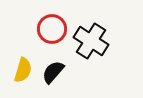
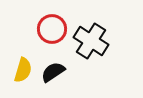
black semicircle: rotated 15 degrees clockwise
